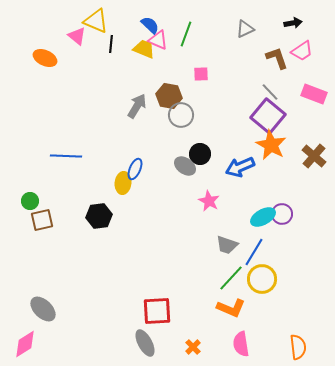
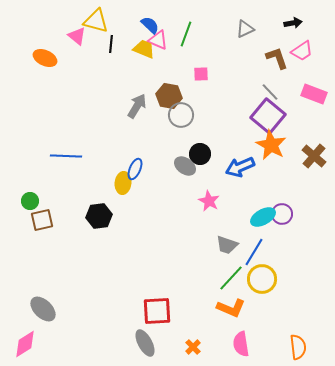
yellow triangle at (96, 21): rotated 8 degrees counterclockwise
